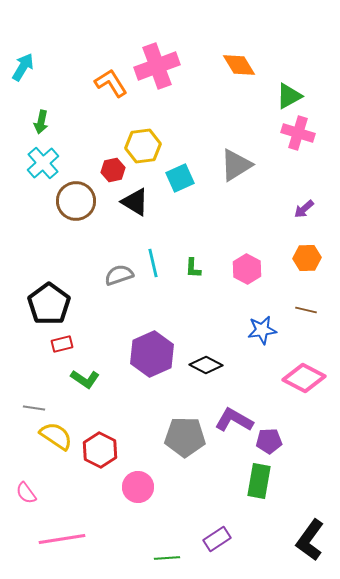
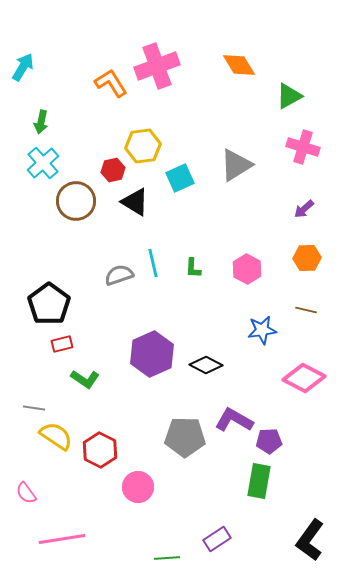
pink cross at (298, 133): moved 5 px right, 14 px down
